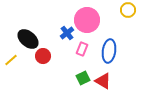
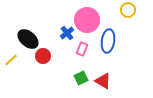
blue ellipse: moved 1 px left, 10 px up
green square: moved 2 px left
